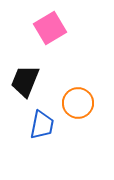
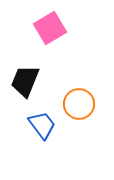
orange circle: moved 1 px right, 1 px down
blue trapezoid: rotated 48 degrees counterclockwise
